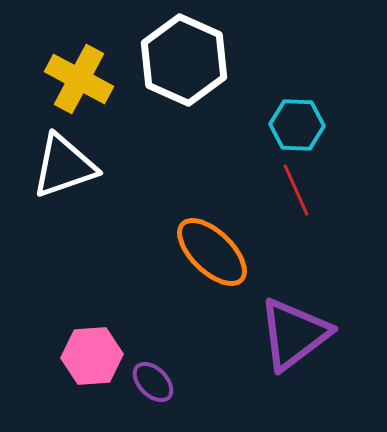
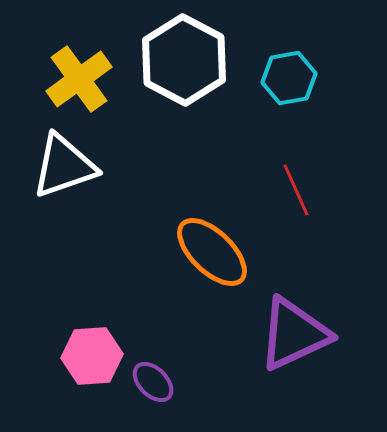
white hexagon: rotated 4 degrees clockwise
yellow cross: rotated 26 degrees clockwise
cyan hexagon: moved 8 px left, 47 px up; rotated 12 degrees counterclockwise
purple triangle: rotated 12 degrees clockwise
